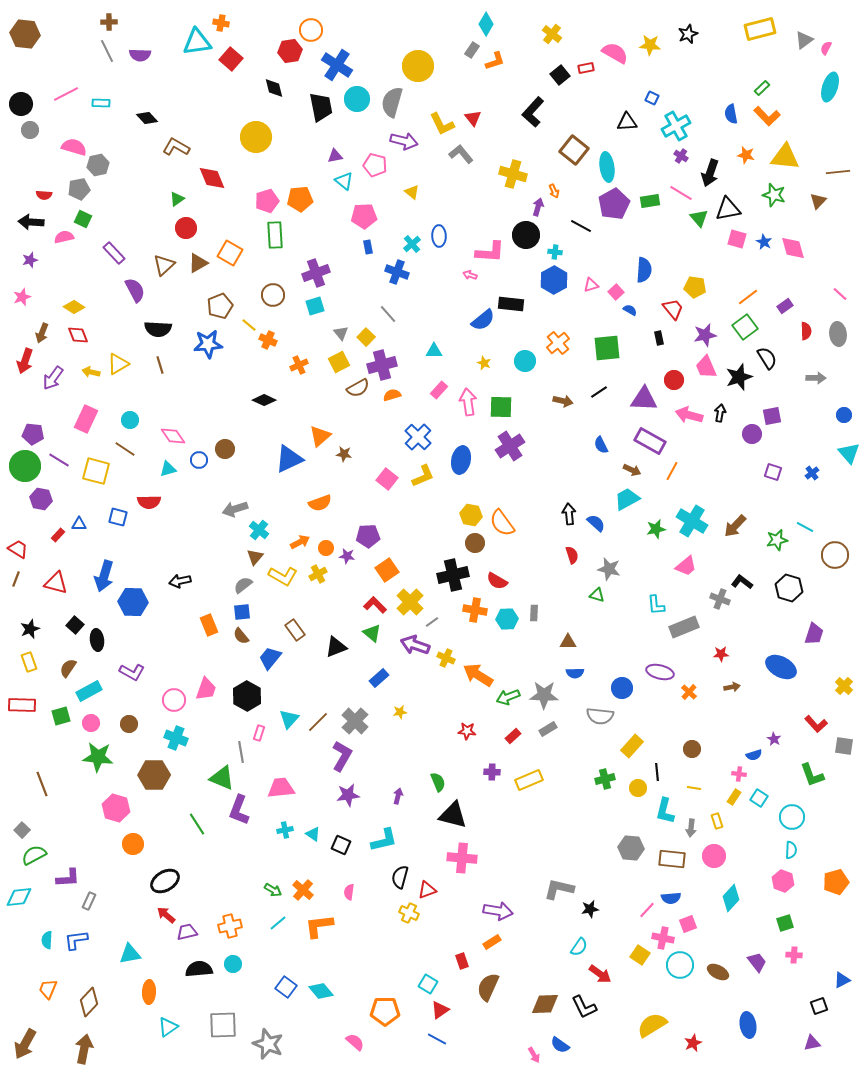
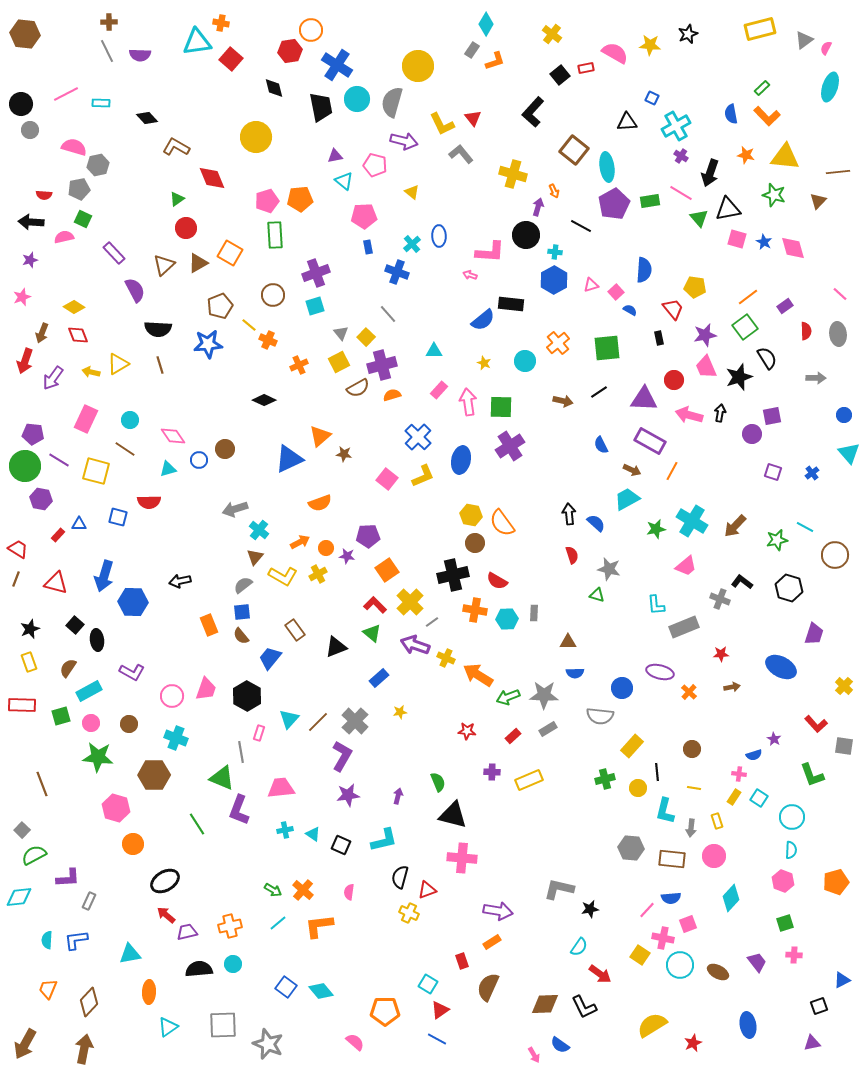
pink circle at (174, 700): moved 2 px left, 4 px up
